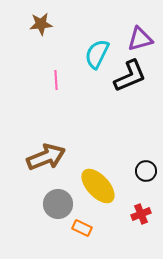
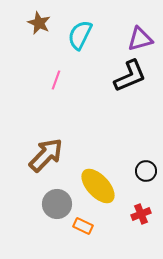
brown star: moved 2 px left, 1 px up; rotated 30 degrees clockwise
cyan semicircle: moved 17 px left, 19 px up
pink line: rotated 24 degrees clockwise
brown arrow: moved 2 px up; rotated 24 degrees counterclockwise
gray circle: moved 1 px left
orange rectangle: moved 1 px right, 2 px up
